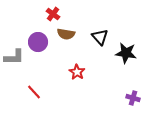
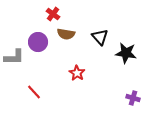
red star: moved 1 px down
